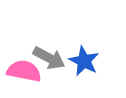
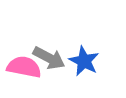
pink semicircle: moved 4 px up
